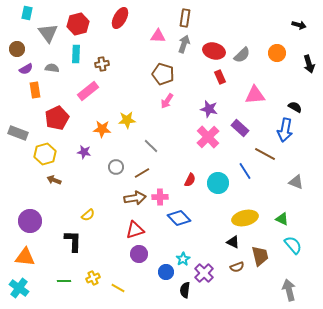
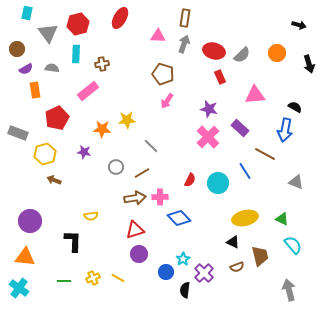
yellow semicircle at (88, 215): moved 3 px right, 1 px down; rotated 32 degrees clockwise
yellow line at (118, 288): moved 10 px up
